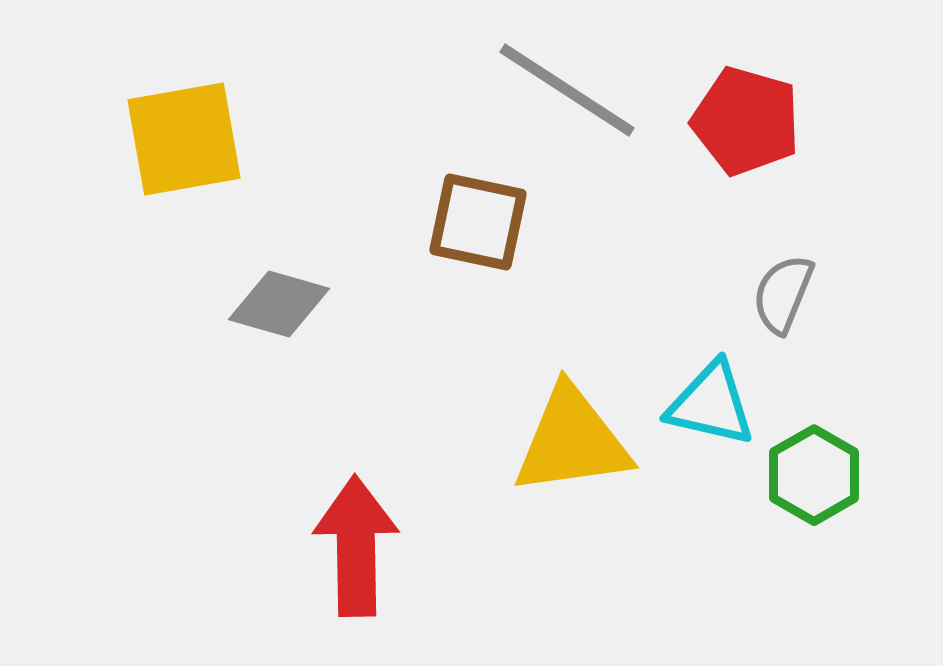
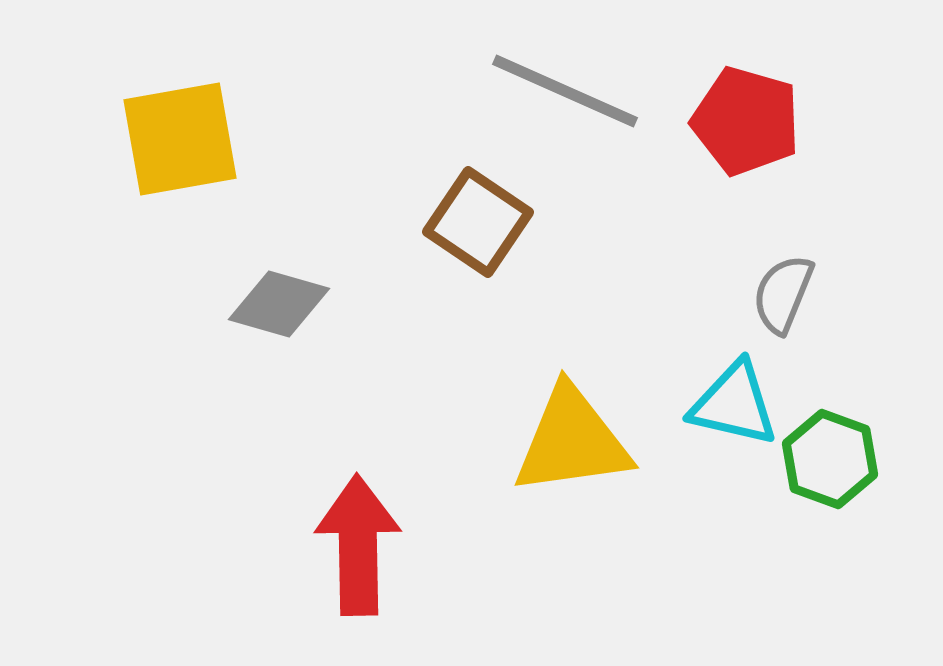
gray line: moved 2 px left, 1 px down; rotated 9 degrees counterclockwise
yellow square: moved 4 px left
brown square: rotated 22 degrees clockwise
cyan triangle: moved 23 px right
green hexagon: moved 16 px right, 16 px up; rotated 10 degrees counterclockwise
red arrow: moved 2 px right, 1 px up
